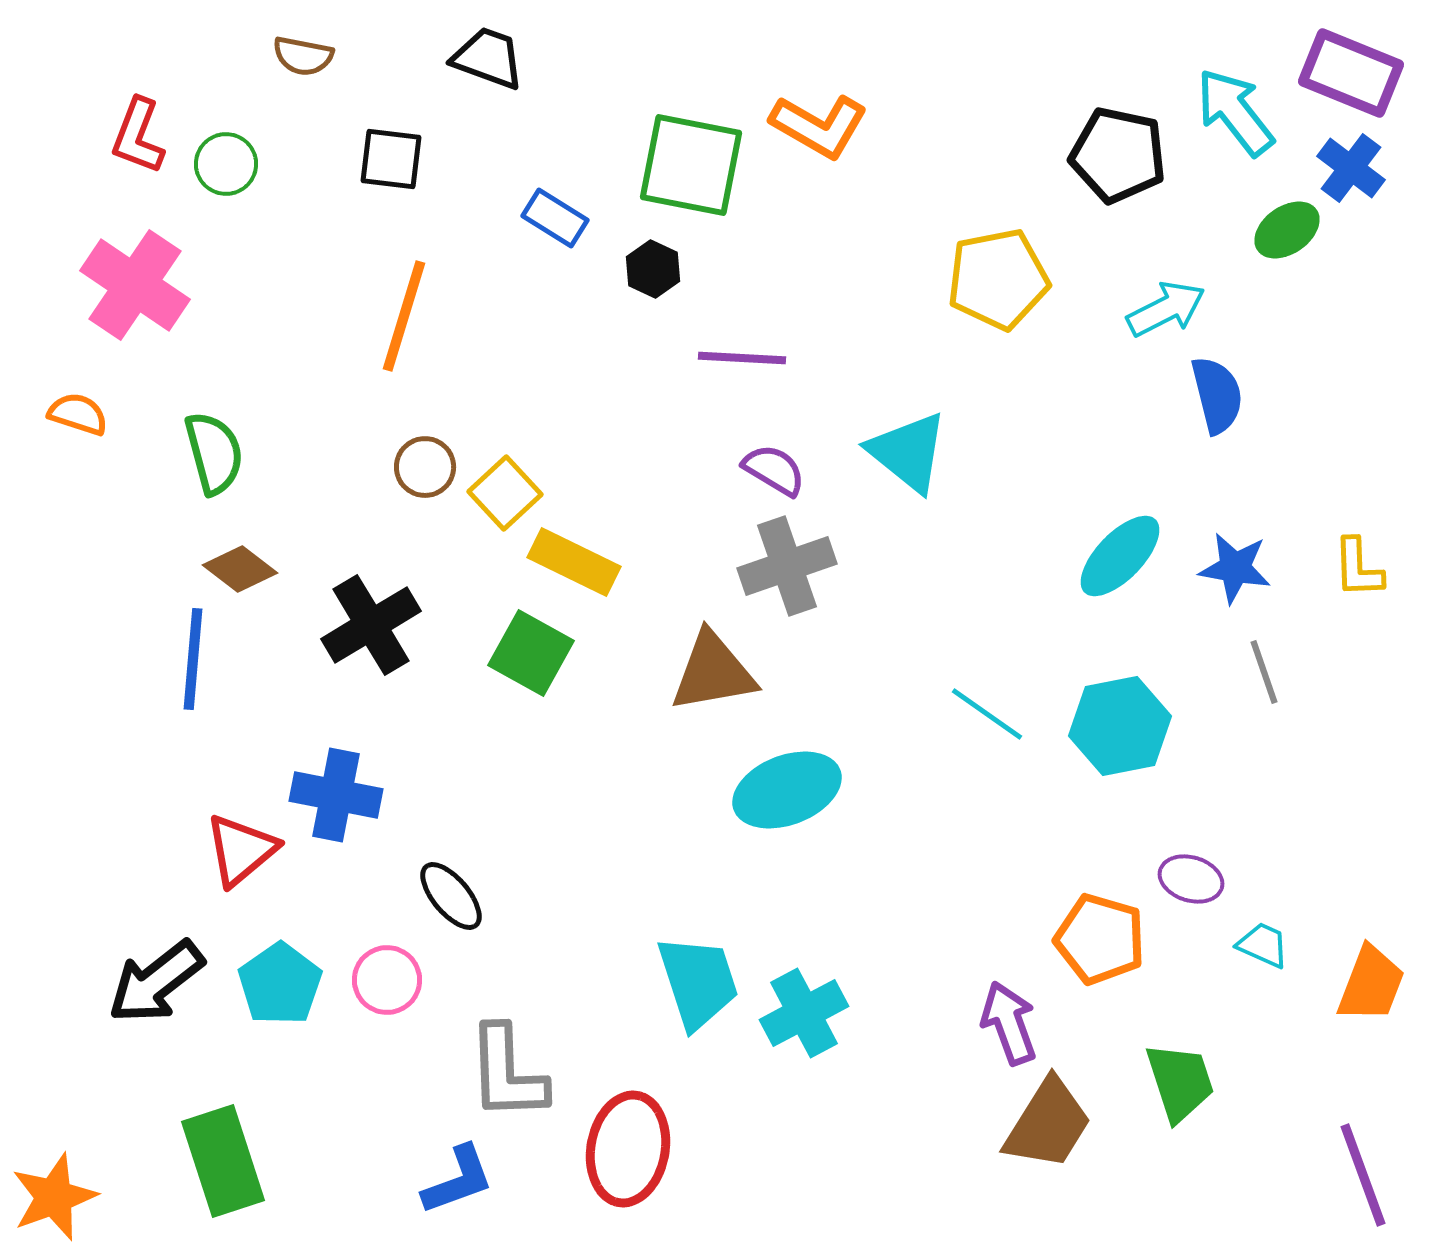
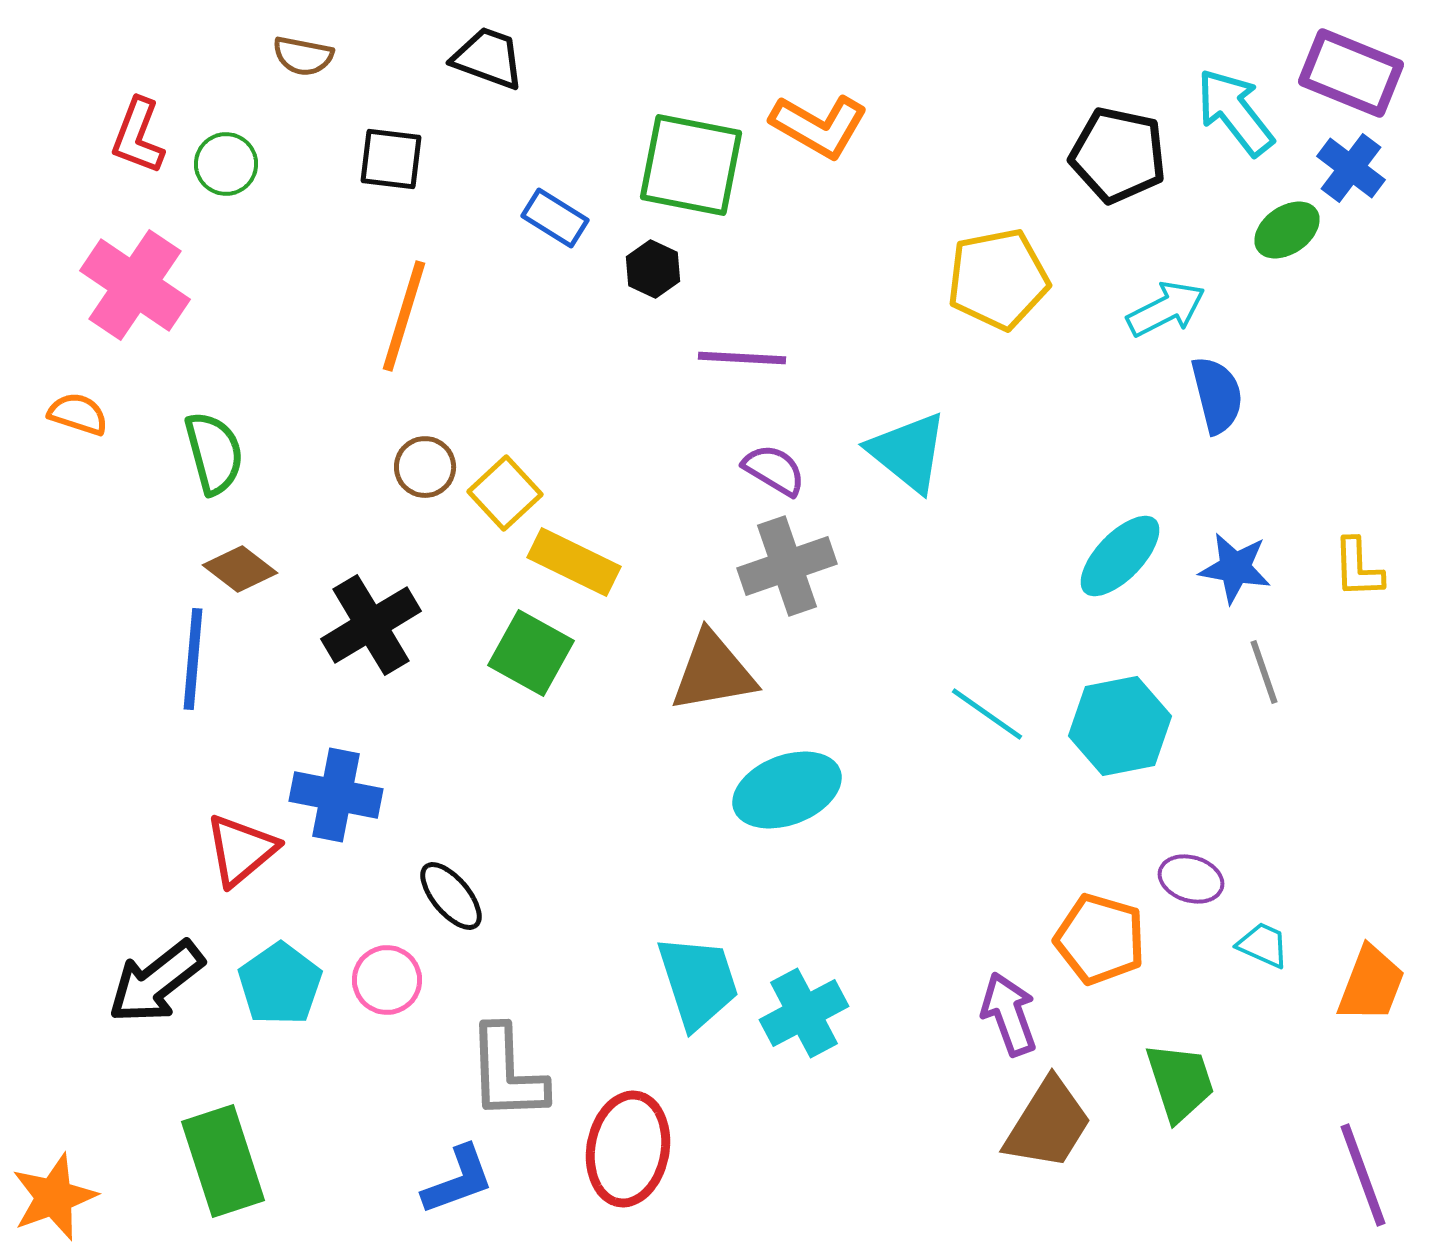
purple arrow at (1009, 1023): moved 9 px up
